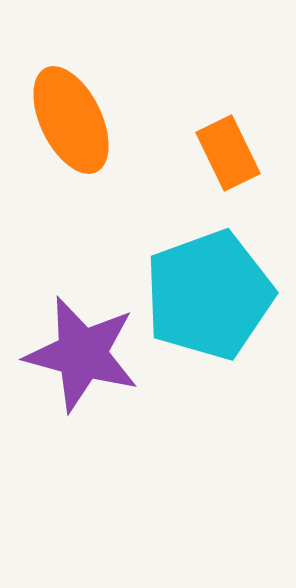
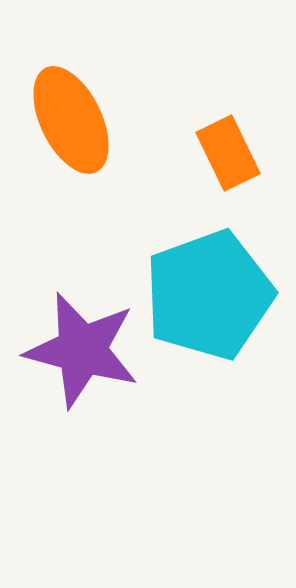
purple star: moved 4 px up
